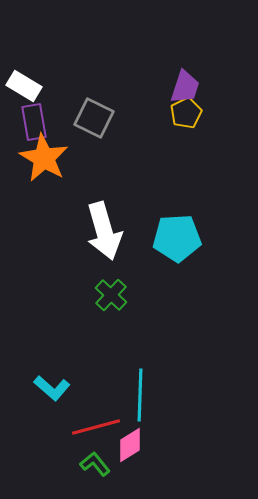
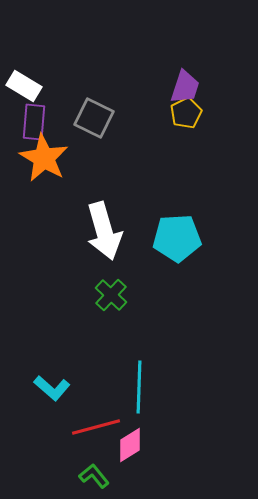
purple rectangle: rotated 15 degrees clockwise
cyan line: moved 1 px left, 8 px up
green L-shape: moved 1 px left, 12 px down
